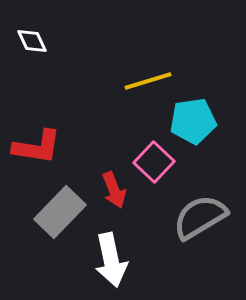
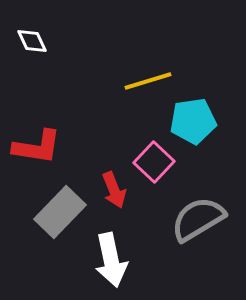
gray semicircle: moved 2 px left, 2 px down
